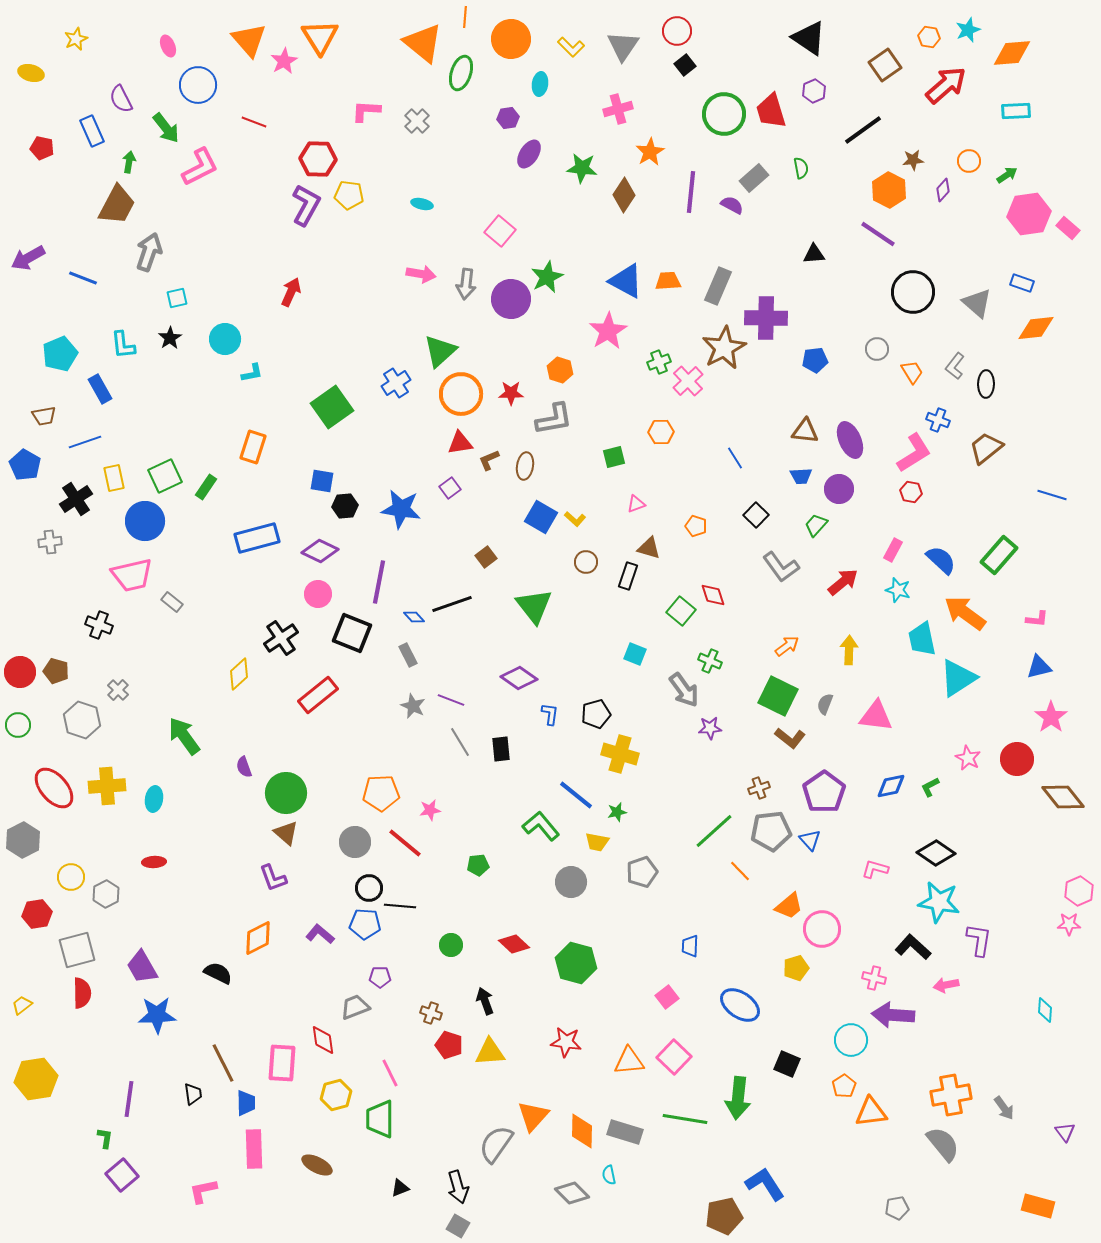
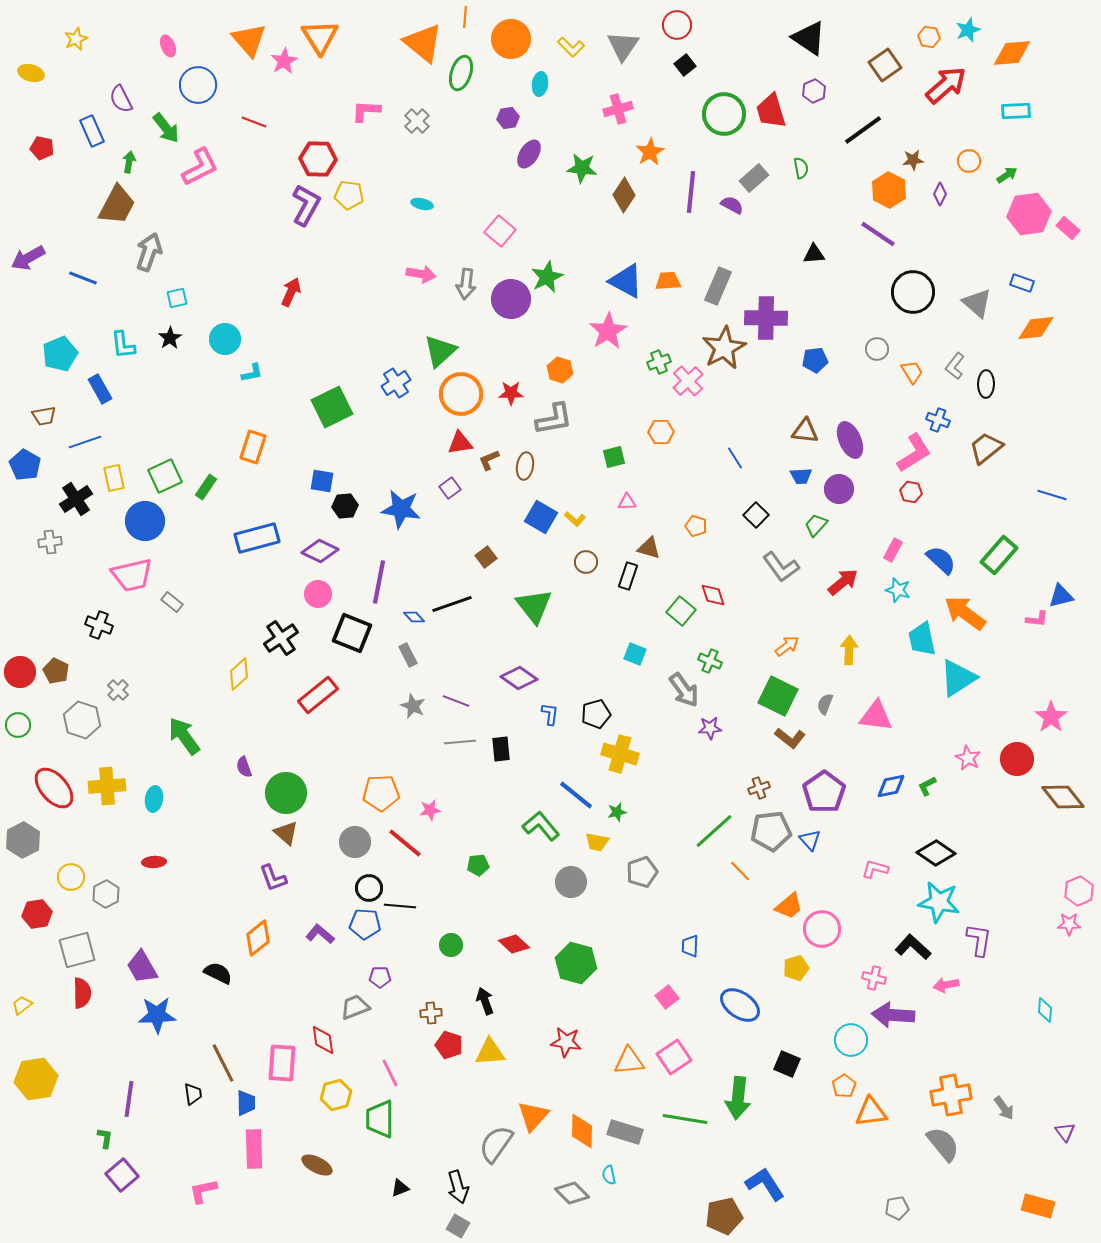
red circle at (677, 31): moved 6 px up
purple diamond at (943, 190): moved 3 px left, 4 px down; rotated 15 degrees counterclockwise
green square at (332, 407): rotated 9 degrees clockwise
pink triangle at (636, 504): moved 9 px left, 2 px up; rotated 18 degrees clockwise
blue triangle at (1039, 667): moved 22 px right, 71 px up
brown pentagon at (56, 671): rotated 10 degrees clockwise
purple line at (451, 700): moved 5 px right, 1 px down
gray line at (460, 742): rotated 64 degrees counterclockwise
green L-shape at (930, 787): moved 3 px left, 1 px up
orange diamond at (258, 938): rotated 12 degrees counterclockwise
brown cross at (431, 1013): rotated 25 degrees counterclockwise
pink square at (674, 1057): rotated 12 degrees clockwise
